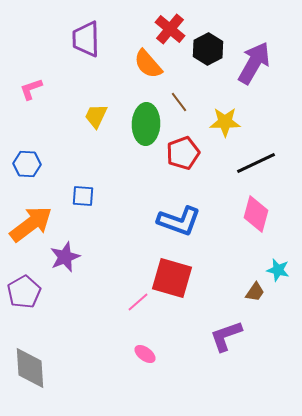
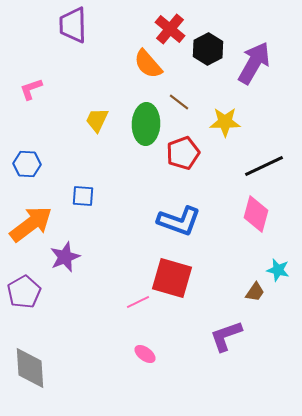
purple trapezoid: moved 13 px left, 14 px up
brown line: rotated 15 degrees counterclockwise
yellow trapezoid: moved 1 px right, 4 px down
black line: moved 8 px right, 3 px down
pink line: rotated 15 degrees clockwise
